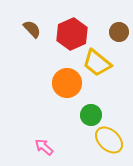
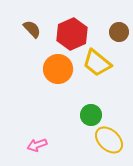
orange circle: moved 9 px left, 14 px up
pink arrow: moved 7 px left, 2 px up; rotated 60 degrees counterclockwise
